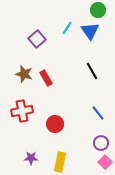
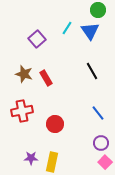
yellow rectangle: moved 8 px left
